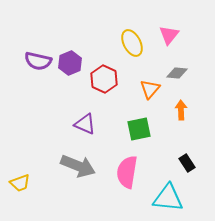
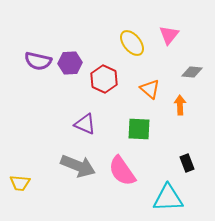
yellow ellipse: rotated 12 degrees counterclockwise
purple hexagon: rotated 20 degrees clockwise
gray diamond: moved 15 px right, 1 px up
orange triangle: rotated 30 degrees counterclockwise
orange arrow: moved 1 px left, 5 px up
green square: rotated 15 degrees clockwise
black rectangle: rotated 12 degrees clockwise
pink semicircle: moved 5 px left, 1 px up; rotated 44 degrees counterclockwise
yellow trapezoid: rotated 25 degrees clockwise
cyan triangle: rotated 8 degrees counterclockwise
